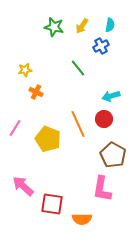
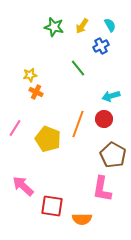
cyan semicircle: rotated 40 degrees counterclockwise
yellow star: moved 5 px right, 5 px down
orange line: rotated 44 degrees clockwise
red square: moved 2 px down
